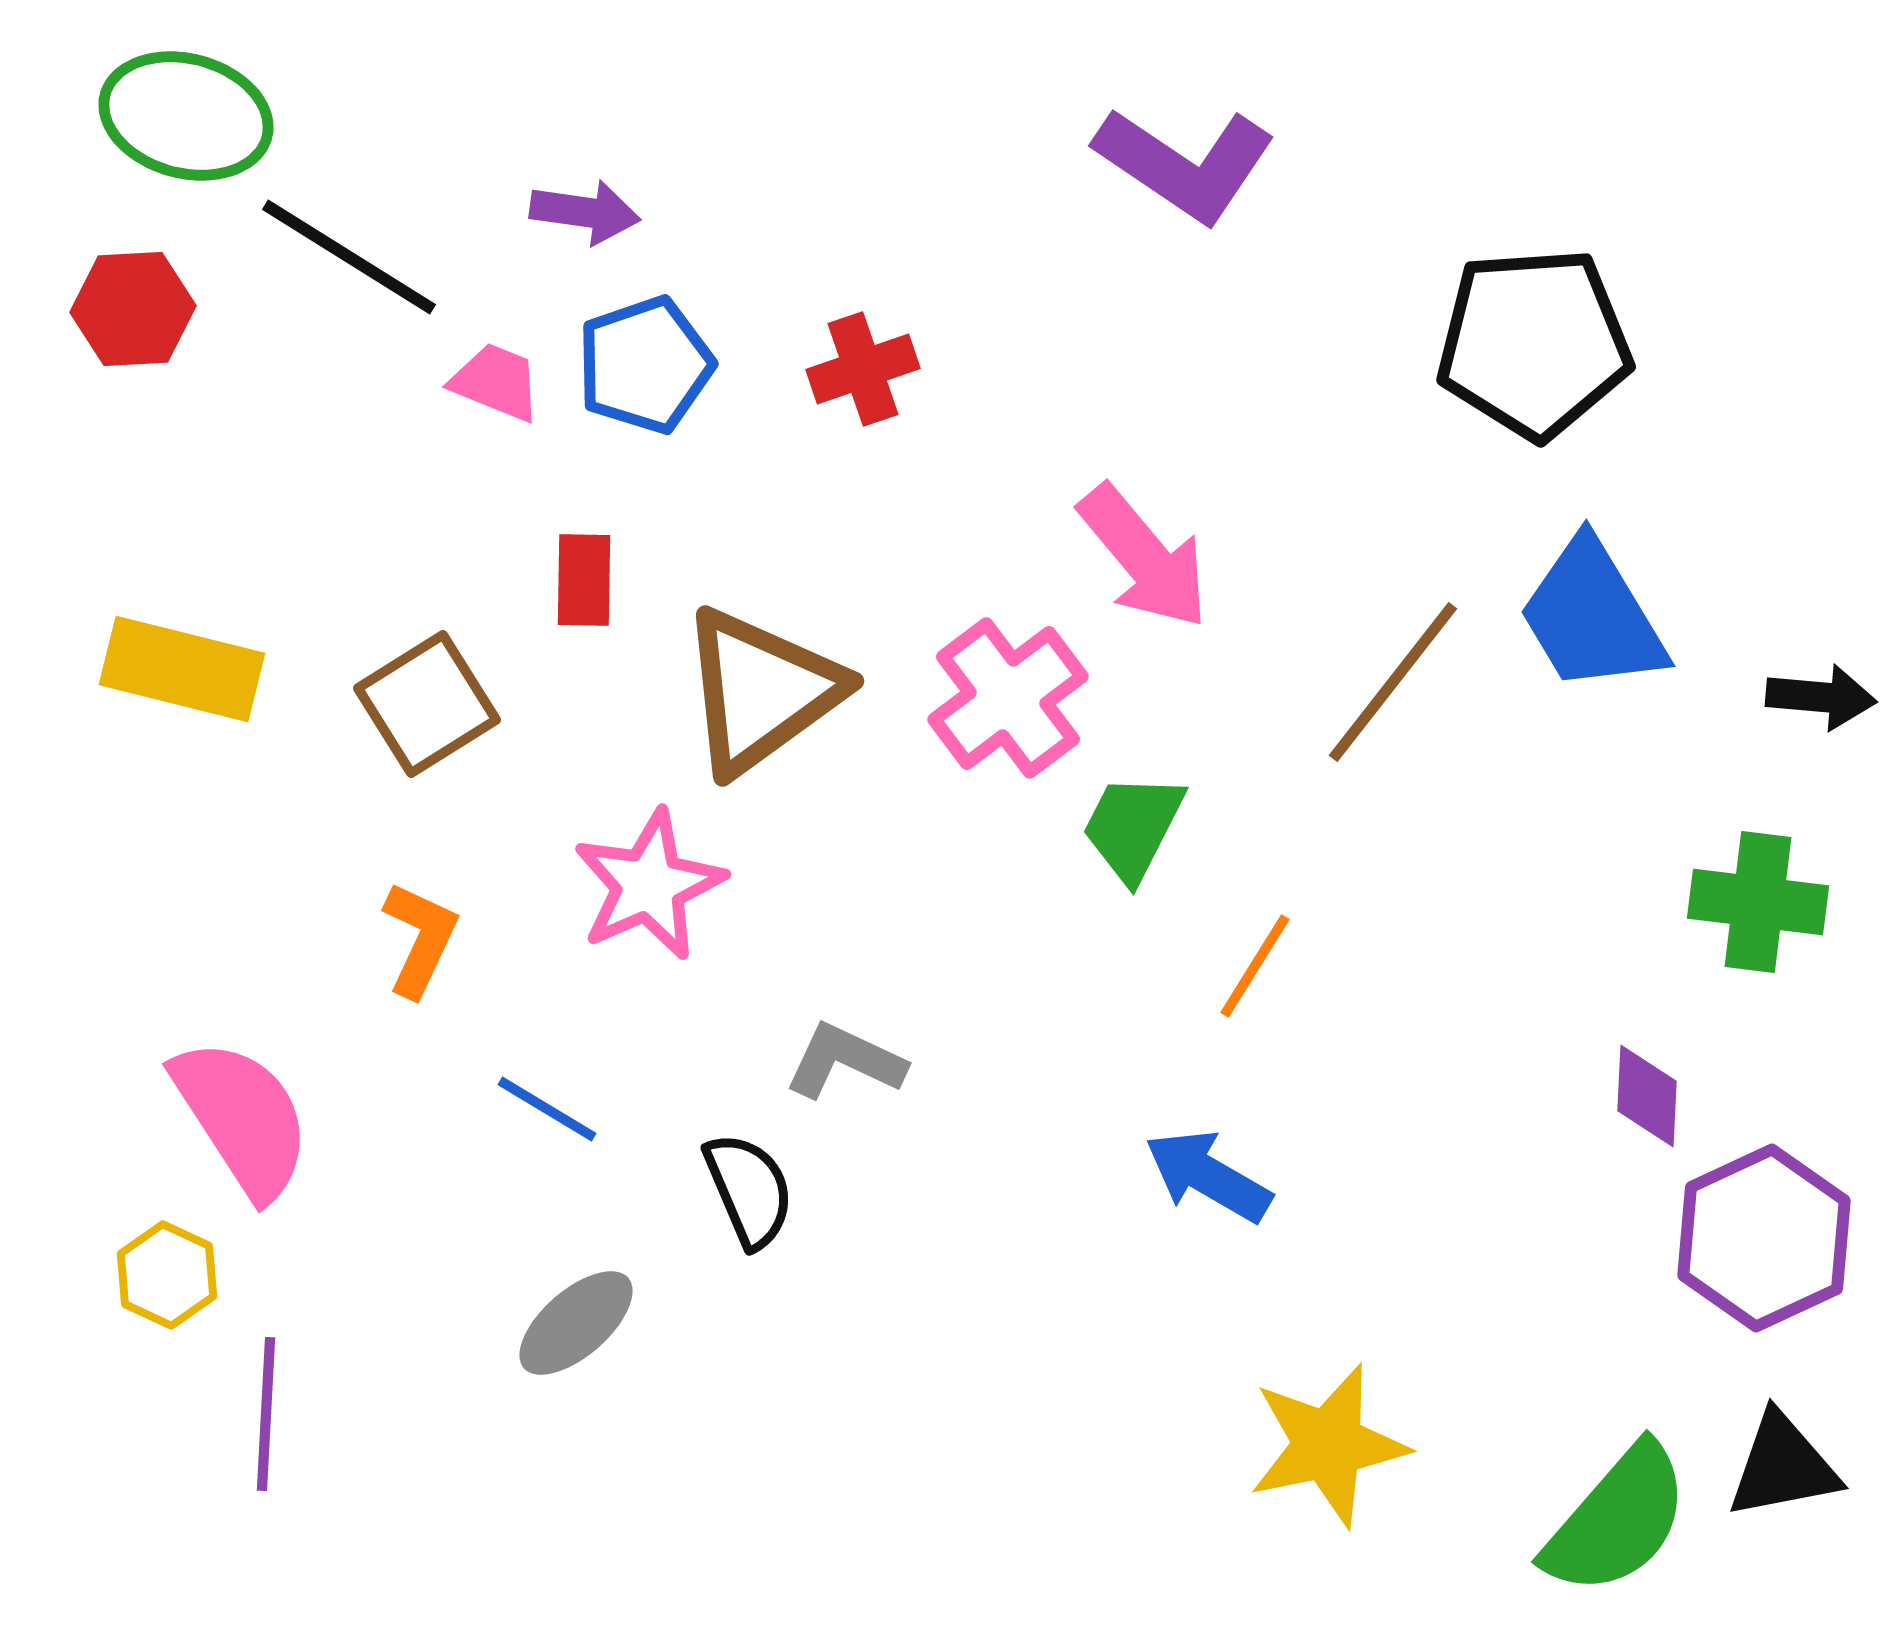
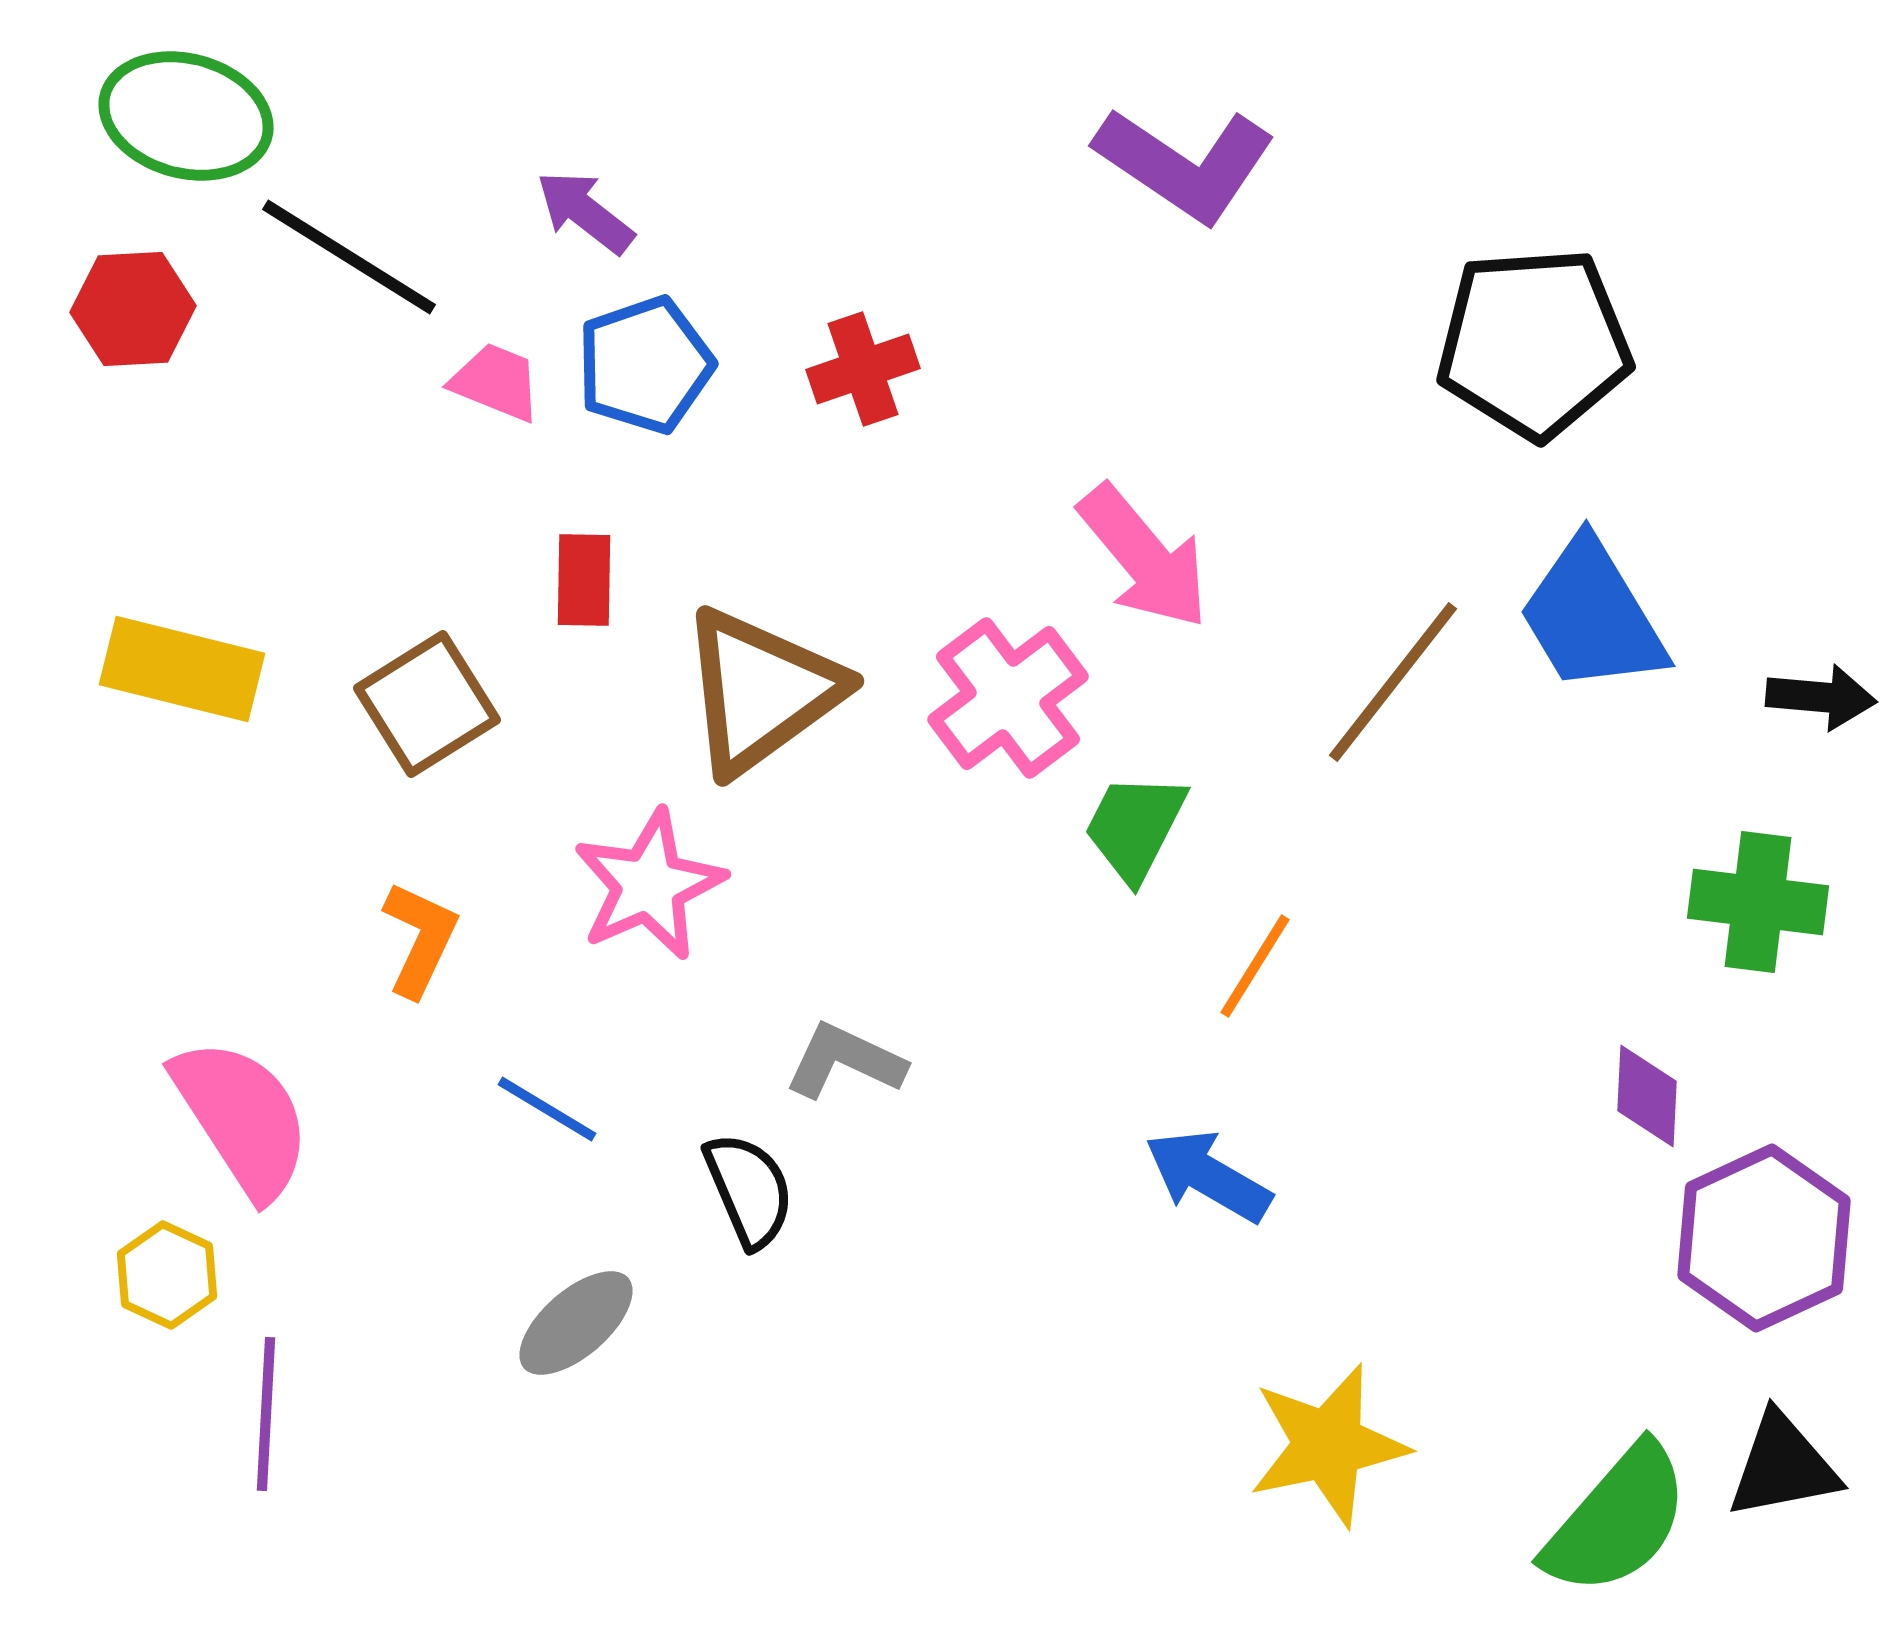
purple arrow: rotated 150 degrees counterclockwise
green trapezoid: moved 2 px right
